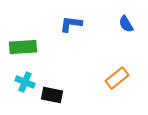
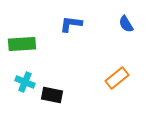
green rectangle: moved 1 px left, 3 px up
